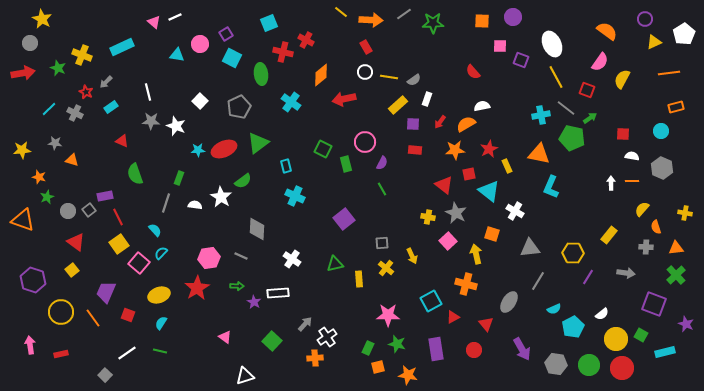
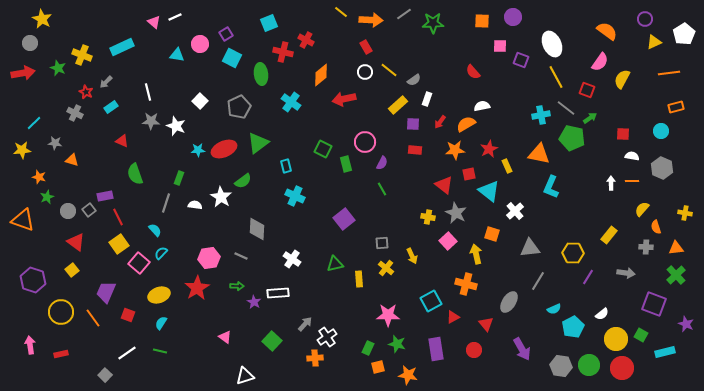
yellow line at (389, 77): moved 7 px up; rotated 30 degrees clockwise
cyan line at (49, 109): moved 15 px left, 14 px down
white cross at (515, 211): rotated 18 degrees clockwise
gray hexagon at (556, 364): moved 5 px right, 2 px down
